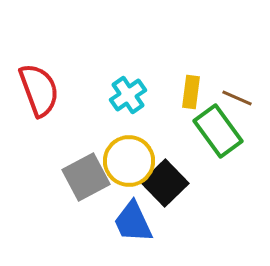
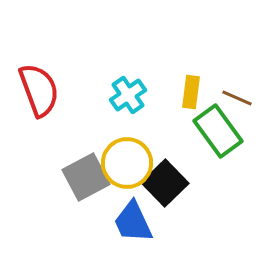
yellow circle: moved 2 px left, 2 px down
